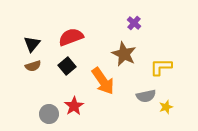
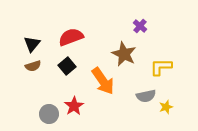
purple cross: moved 6 px right, 3 px down
